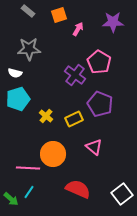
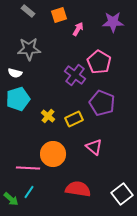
purple pentagon: moved 2 px right, 1 px up
yellow cross: moved 2 px right
red semicircle: rotated 15 degrees counterclockwise
